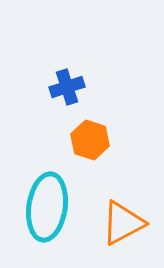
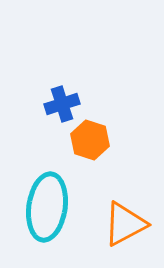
blue cross: moved 5 px left, 17 px down
orange triangle: moved 2 px right, 1 px down
